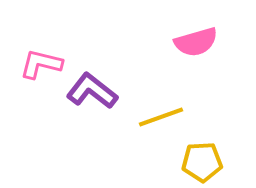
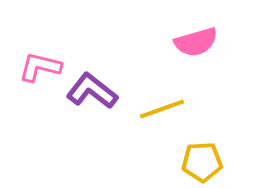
pink L-shape: moved 1 px left, 3 px down
yellow line: moved 1 px right, 8 px up
